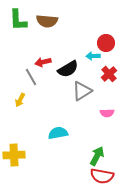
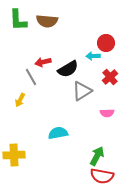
red cross: moved 1 px right, 3 px down
